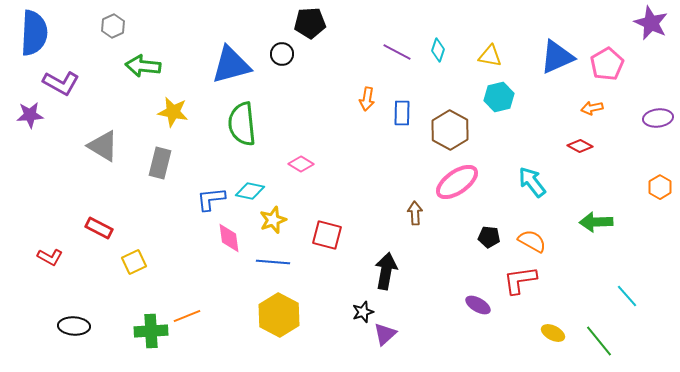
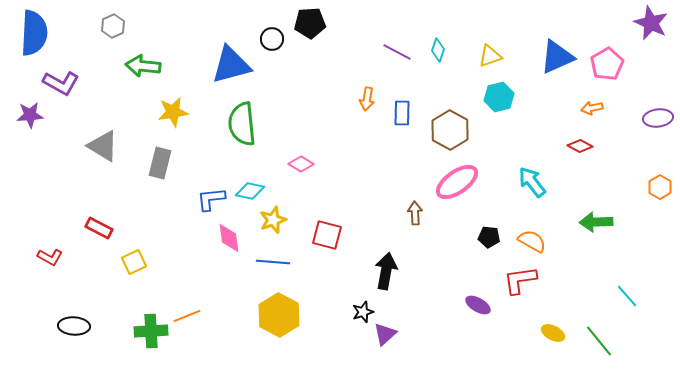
black circle at (282, 54): moved 10 px left, 15 px up
yellow triangle at (490, 56): rotated 30 degrees counterclockwise
yellow star at (173, 112): rotated 20 degrees counterclockwise
